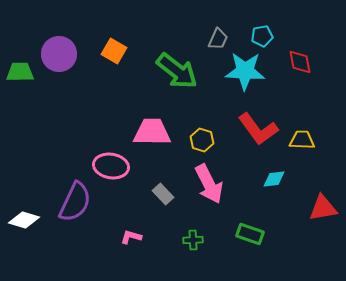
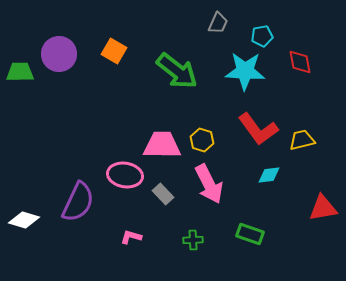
gray trapezoid: moved 16 px up
pink trapezoid: moved 10 px right, 13 px down
yellow trapezoid: rotated 16 degrees counterclockwise
pink ellipse: moved 14 px right, 9 px down
cyan diamond: moved 5 px left, 4 px up
purple semicircle: moved 3 px right
